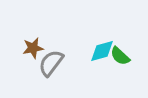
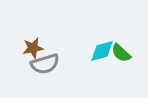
green semicircle: moved 1 px right, 3 px up
gray semicircle: moved 6 px left, 1 px down; rotated 144 degrees counterclockwise
